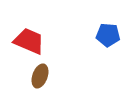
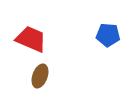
red trapezoid: moved 2 px right, 2 px up
